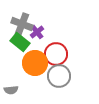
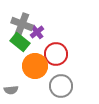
orange circle: moved 3 px down
gray circle: moved 2 px right, 10 px down
